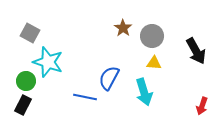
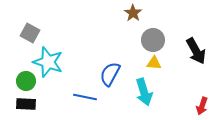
brown star: moved 10 px right, 15 px up
gray circle: moved 1 px right, 4 px down
blue semicircle: moved 1 px right, 4 px up
black rectangle: moved 3 px right, 1 px up; rotated 66 degrees clockwise
